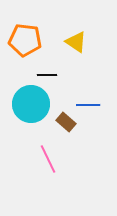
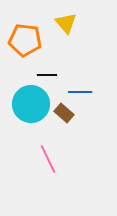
yellow triangle: moved 10 px left, 19 px up; rotated 15 degrees clockwise
blue line: moved 8 px left, 13 px up
brown rectangle: moved 2 px left, 9 px up
